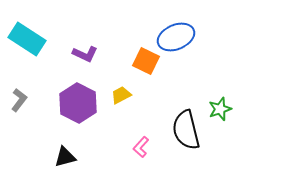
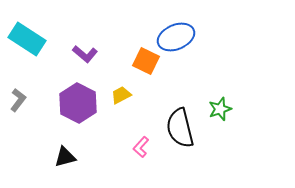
purple L-shape: rotated 15 degrees clockwise
gray L-shape: moved 1 px left
black semicircle: moved 6 px left, 2 px up
